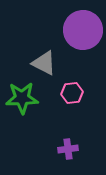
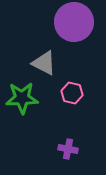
purple circle: moved 9 px left, 8 px up
pink hexagon: rotated 20 degrees clockwise
purple cross: rotated 18 degrees clockwise
